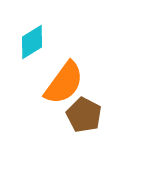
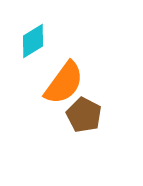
cyan diamond: moved 1 px right, 1 px up
